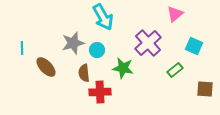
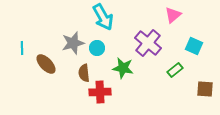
pink triangle: moved 2 px left, 1 px down
purple cross: rotated 8 degrees counterclockwise
cyan circle: moved 2 px up
brown ellipse: moved 3 px up
